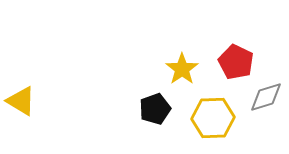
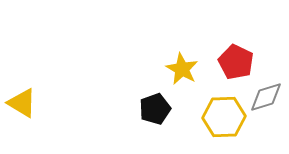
yellow star: rotated 8 degrees counterclockwise
yellow triangle: moved 1 px right, 2 px down
yellow hexagon: moved 11 px right, 1 px up
